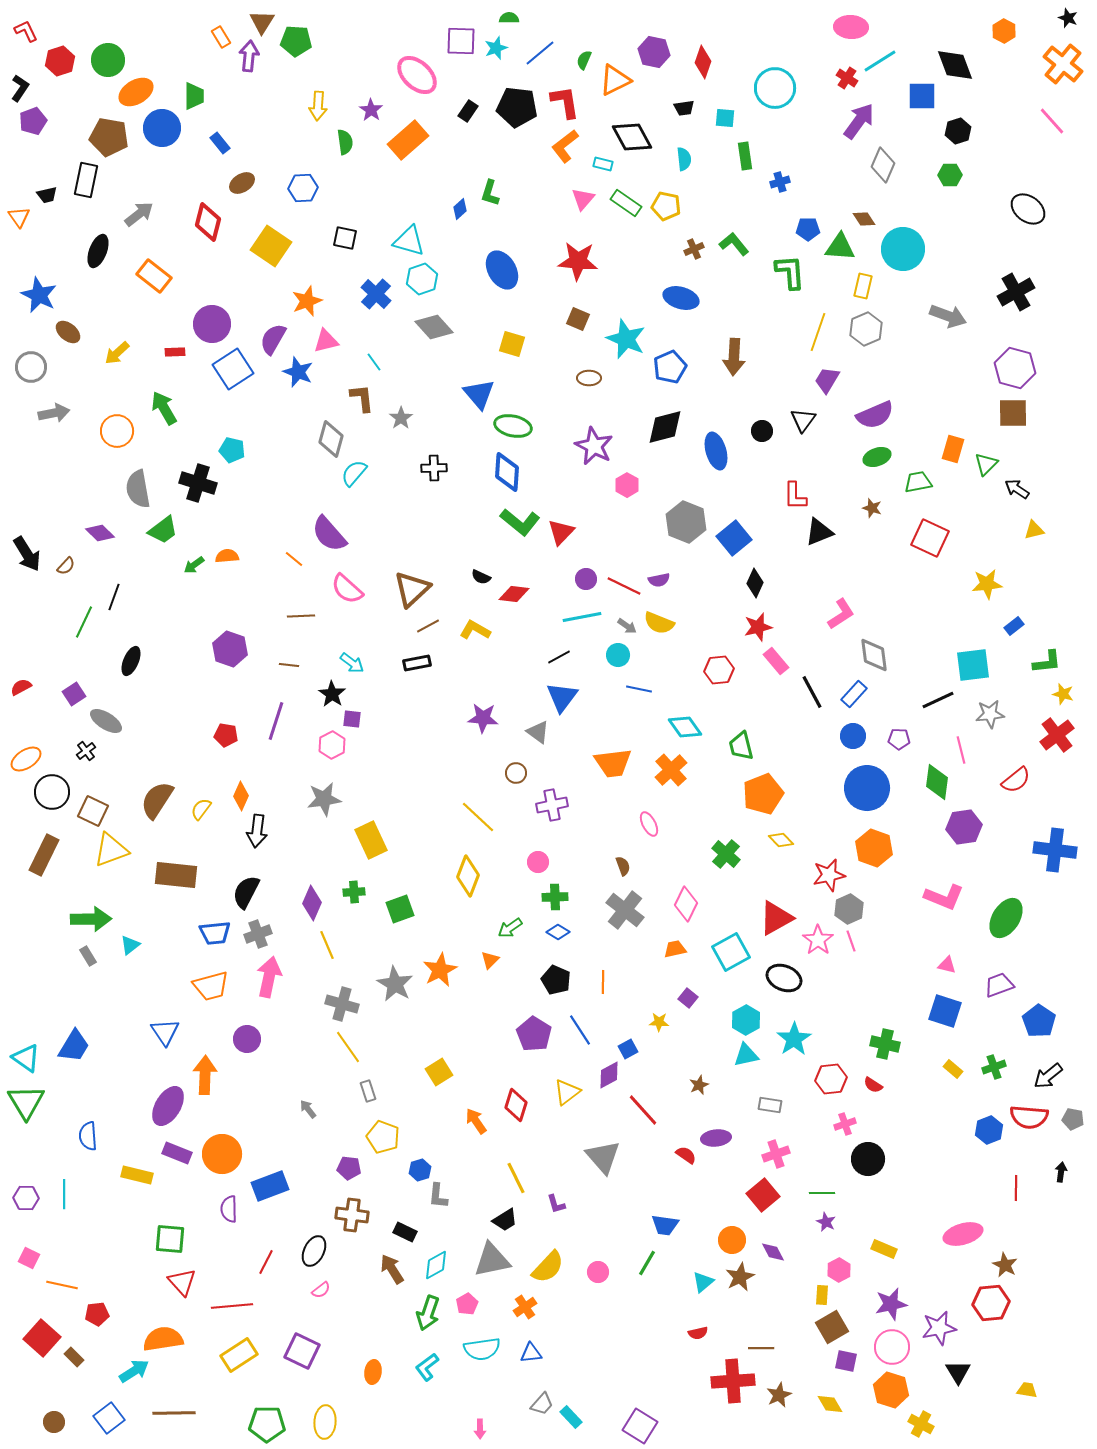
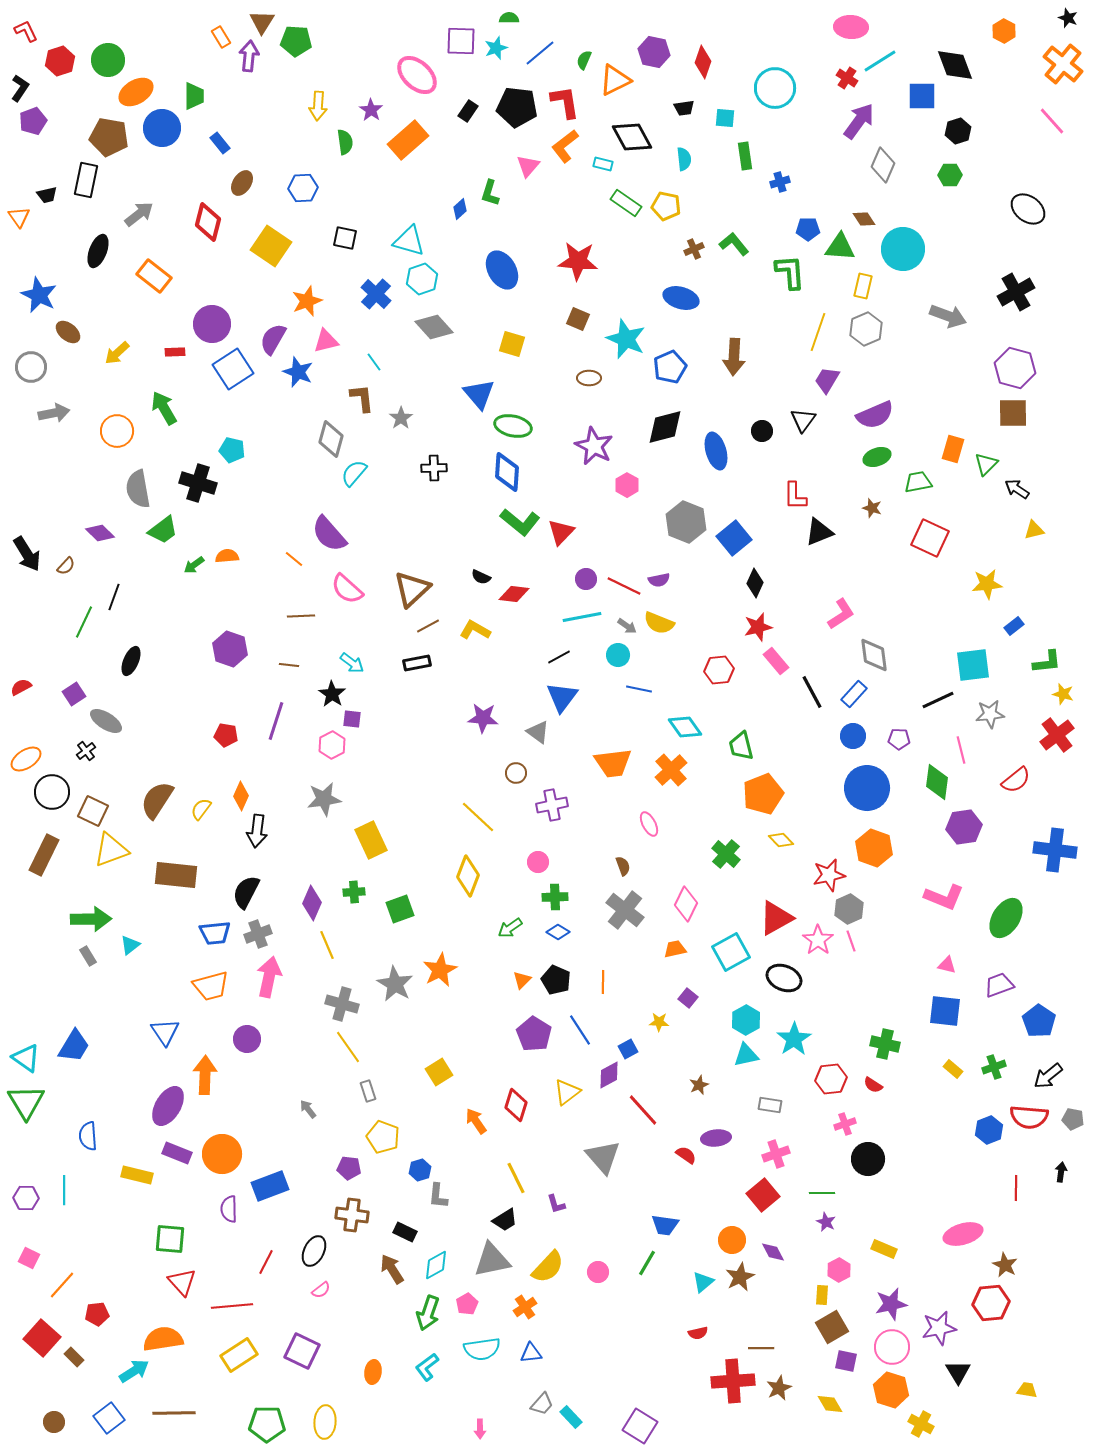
brown ellipse at (242, 183): rotated 25 degrees counterclockwise
pink triangle at (583, 199): moved 55 px left, 33 px up
orange triangle at (490, 960): moved 32 px right, 20 px down
blue square at (945, 1011): rotated 12 degrees counterclockwise
cyan line at (64, 1194): moved 4 px up
orange line at (62, 1285): rotated 60 degrees counterclockwise
brown star at (779, 1395): moved 7 px up
